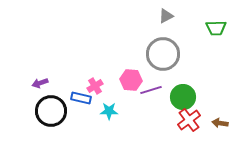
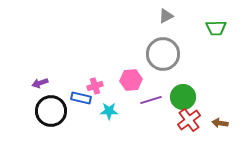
pink hexagon: rotated 10 degrees counterclockwise
pink cross: rotated 14 degrees clockwise
purple line: moved 10 px down
